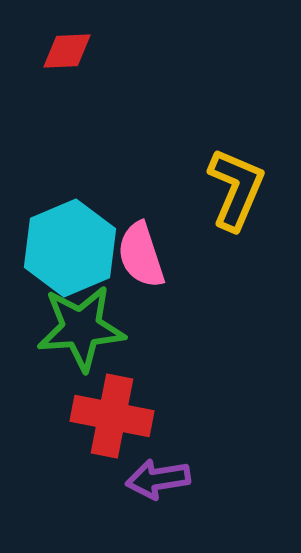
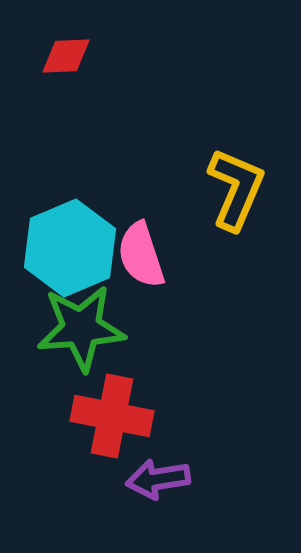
red diamond: moved 1 px left, 5 px down
